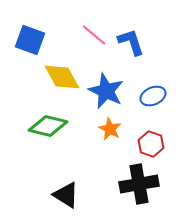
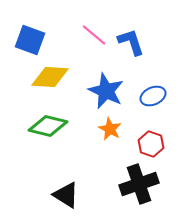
yellow diamond: moved 12 px left; rotated 57 degrees counterclockwise
black cross: rotated 9 degrees counterclockwise
